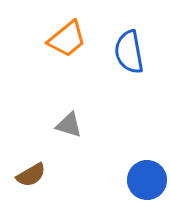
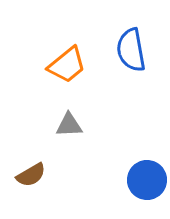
orange trapezoid: moved 26 px down
blue semicircle: moved 2 px right, 2 px up
gray triangle: rotated 20 degrees counterclockwise
